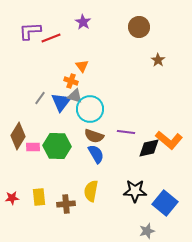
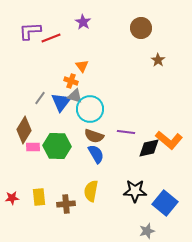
brown circle: moved 2 px right, 1 px down
brown diamond: moved 6 px right, 6 px up
